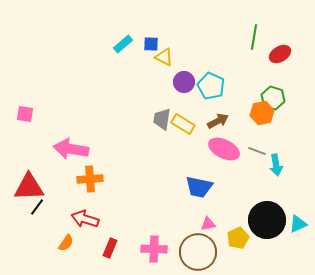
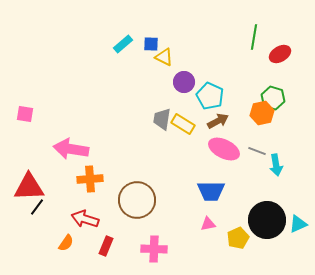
cyan pentagon: moved 1 px left, 10 px down
blue trapezoid: moved 12 px right, 4 px down; rotated 12 degrees counterclockwise
red rectangle: moved 4 px left, 2 px up
brown circle: moved 61 px left, 52 px up
